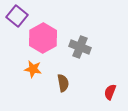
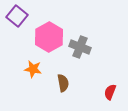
pink hexagon: moved 6 px right, 1 px up
